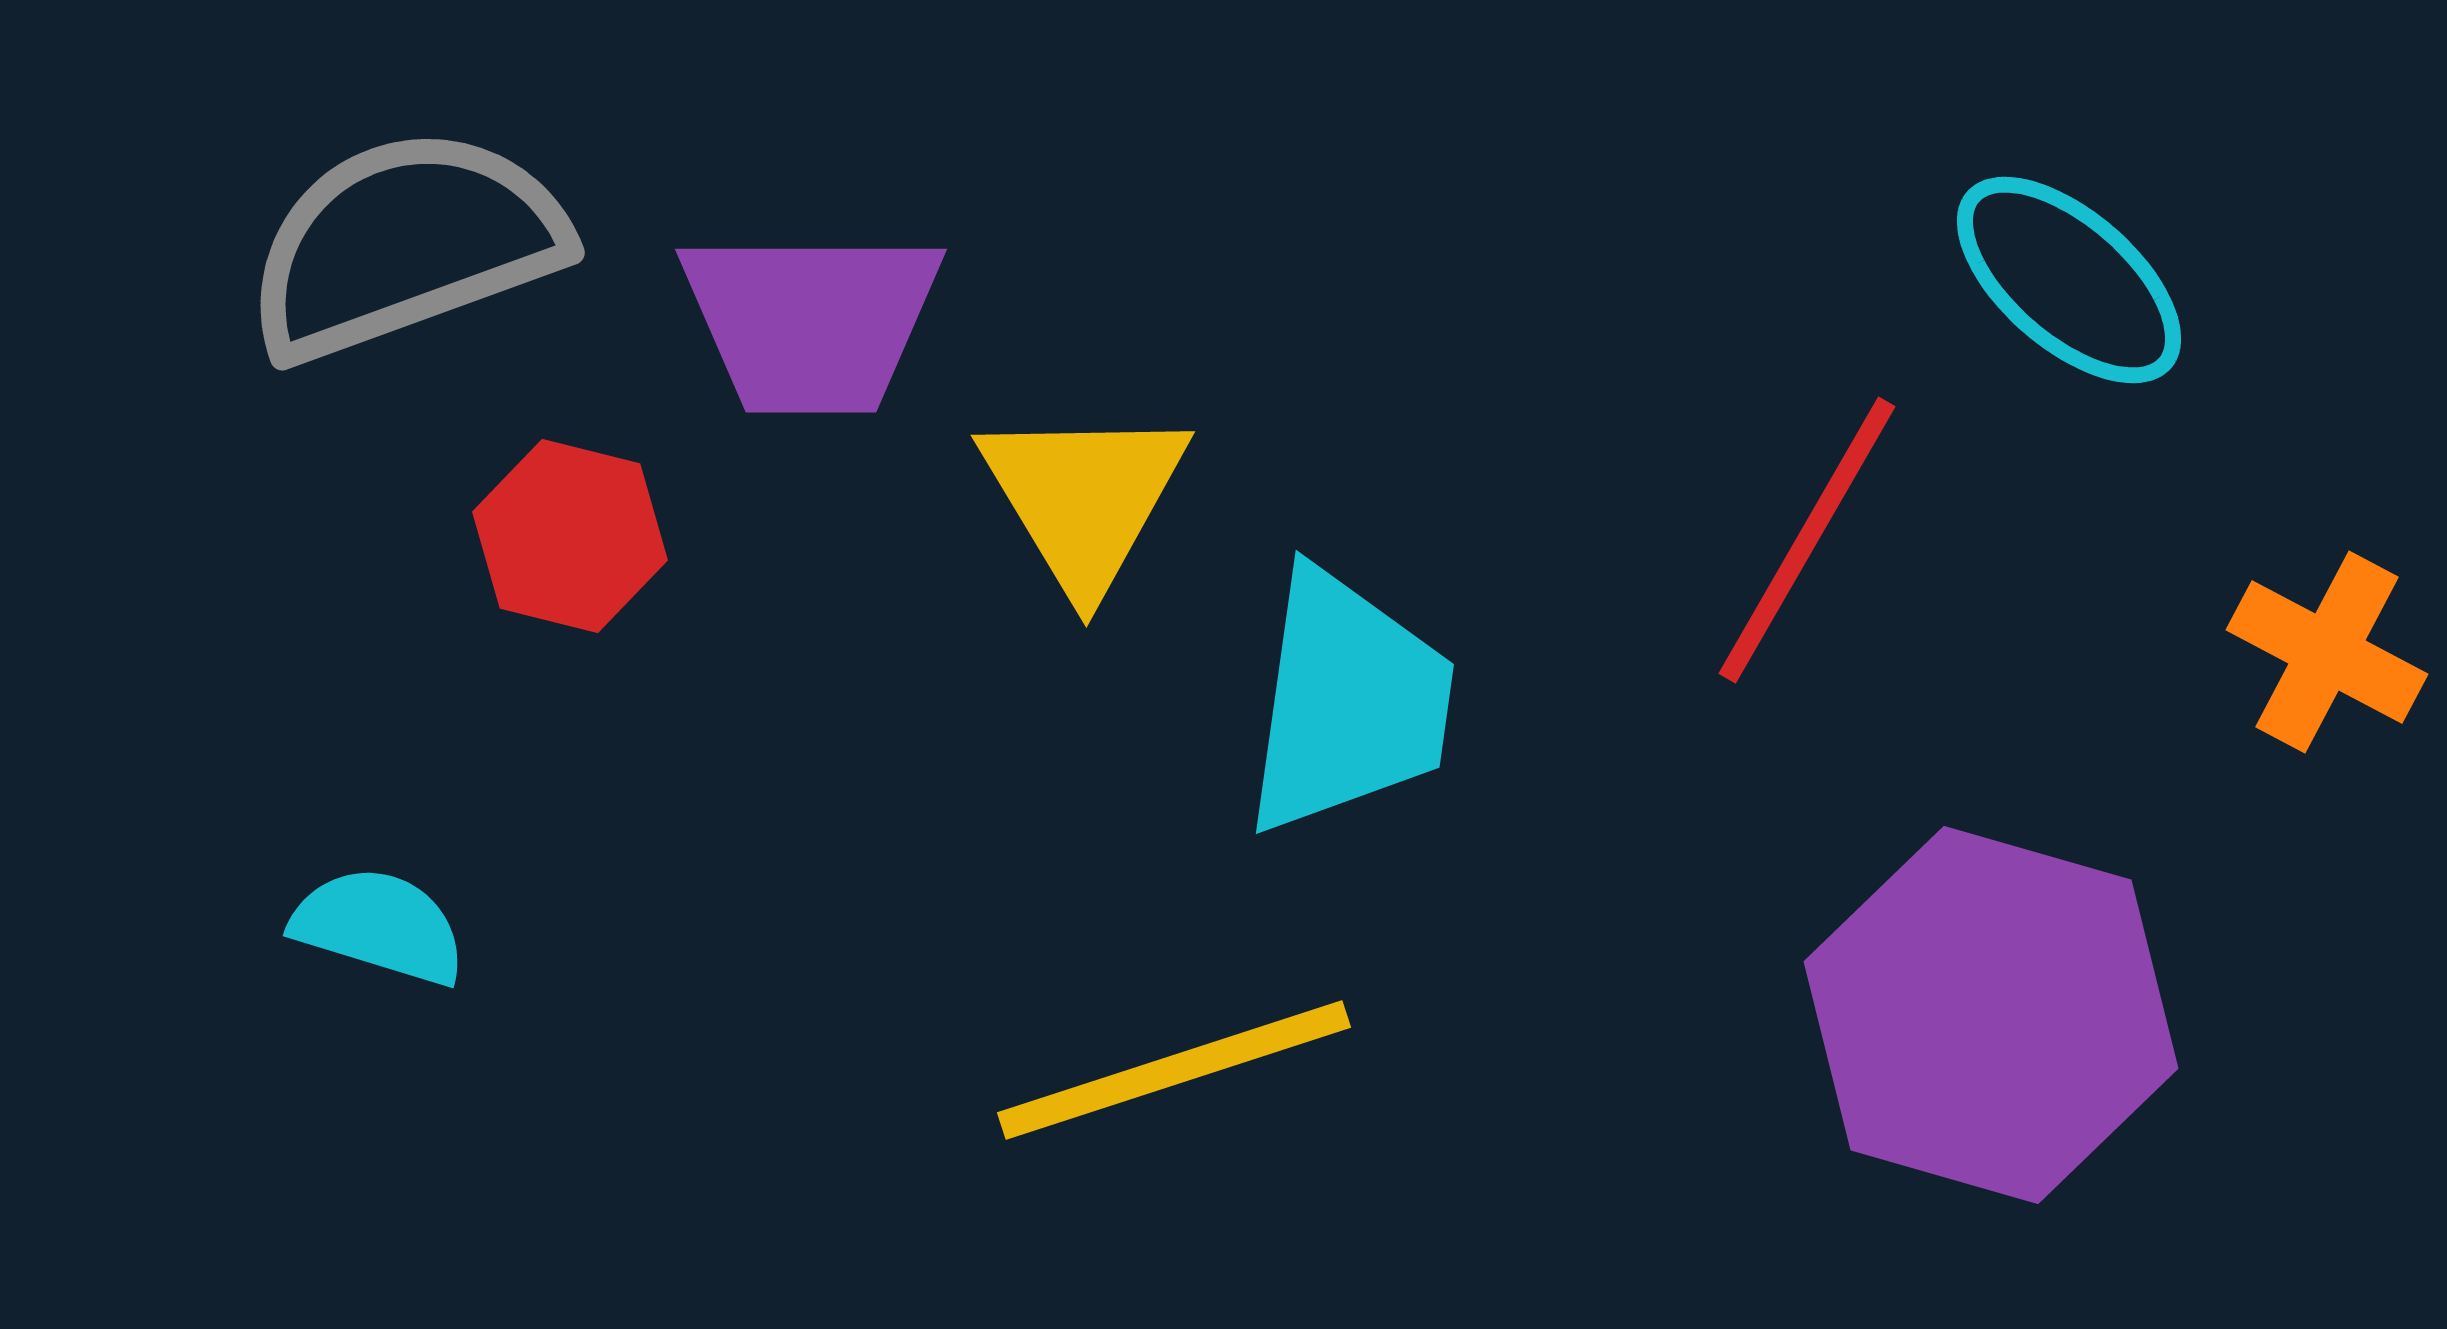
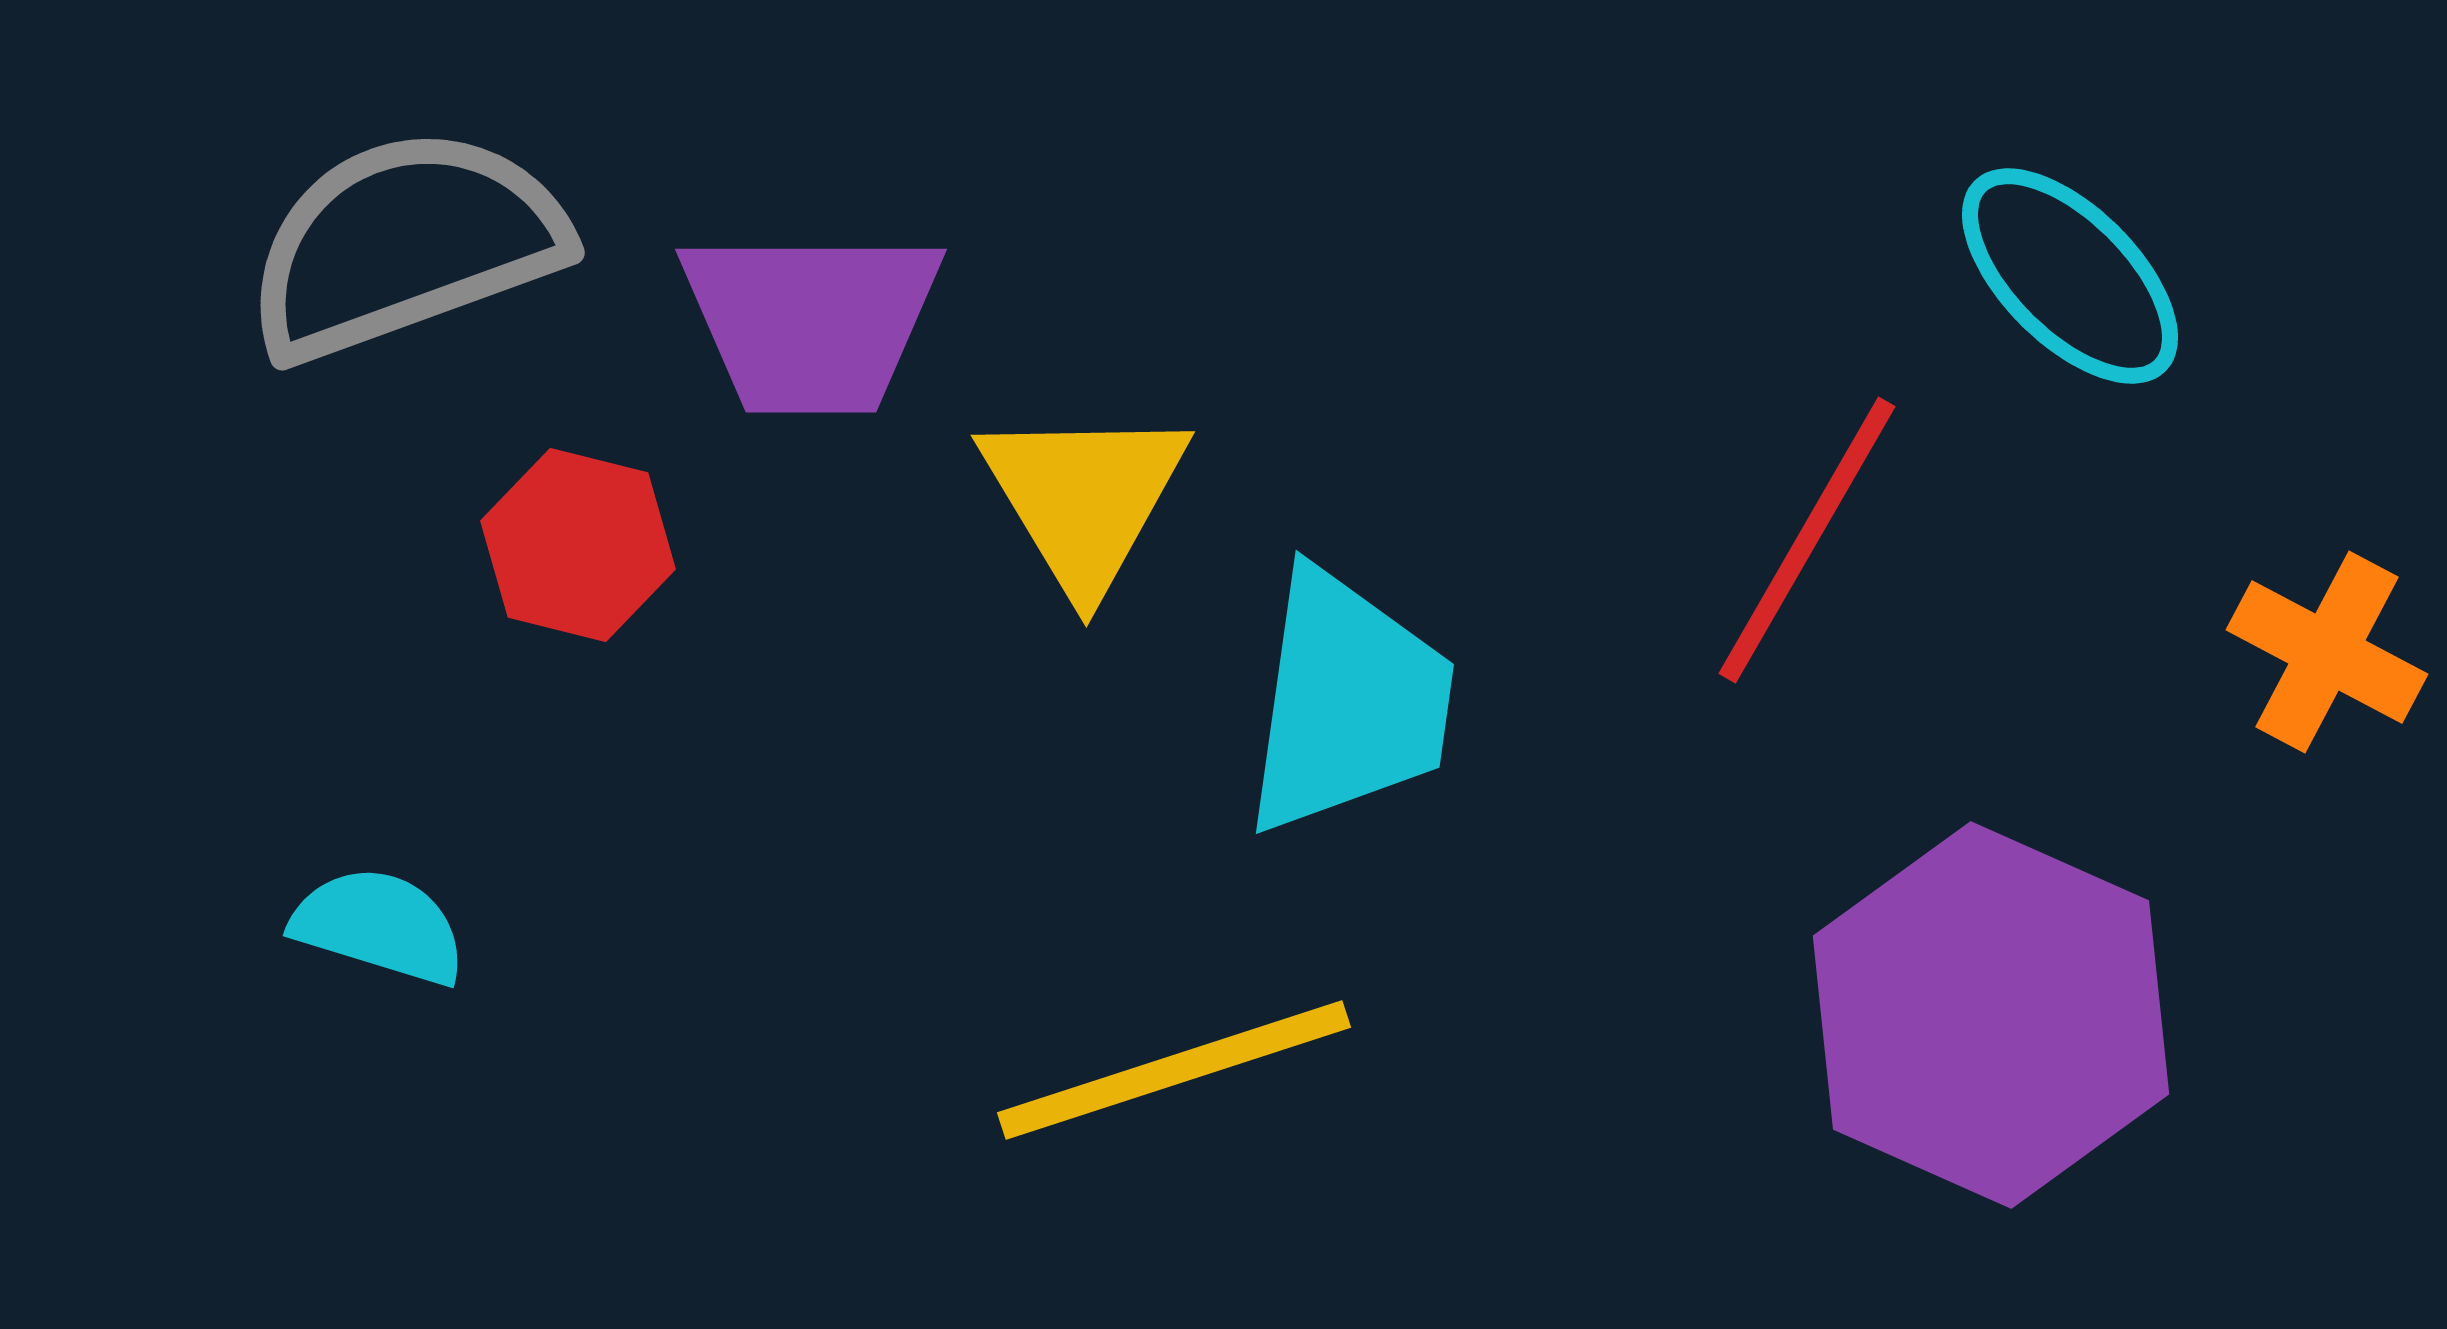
cyan ellipse: moved 1 px right, 4 px up; rotated 4 degrees clockwise
red hexagon: moved 8 px right, 9 px down
purple hexagon: rotated 8 degrees clockwise
